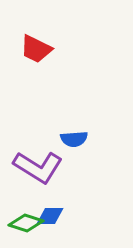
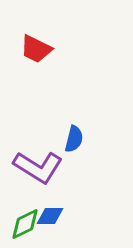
blue semicircle: rotated 72 degrees counterclockwise
green diamond: moved 1 px left, 1 px down; rotated 44 degrees counterclockwise
